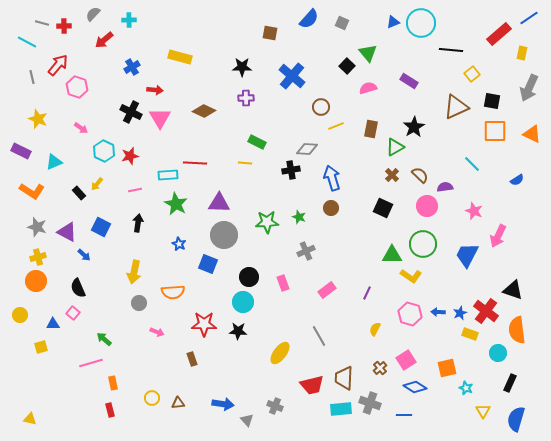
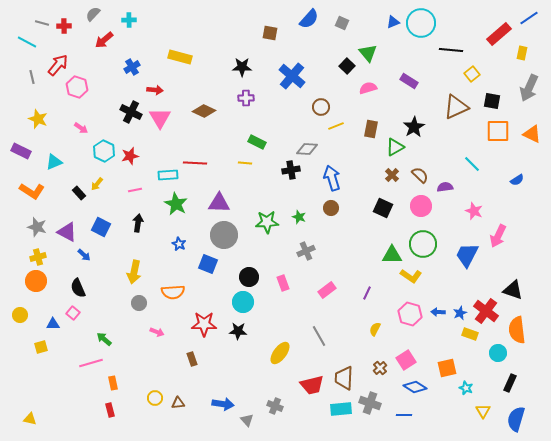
orange square at (495, 131): moved 3 px right
pink circle at (427, 206): moved 6 px left
yellow circle at (152, 398): moved 3 px right
